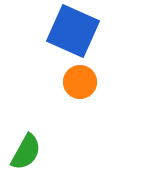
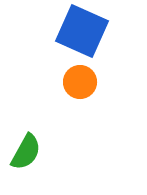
blue square: moved 9 px right
